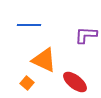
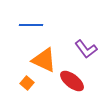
blue line: moved 2 px right
purple L-shape: moved 14 px down; rotated 130 degrees counterclockwise
red ellipse: moved 3 px left, 1 px up
